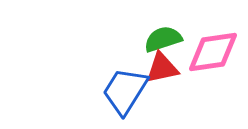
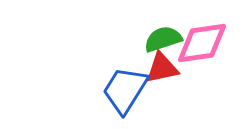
pink diamond: moved 11 px left, 9 px up
blue trapezoid: moved 1 px up
